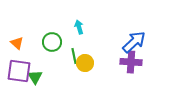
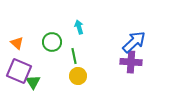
yellow circle: moved 7 px left, 13 px down
purple square: rotated 15 degrees clockwise
green triangle: moved 2 px left, 5 px down
